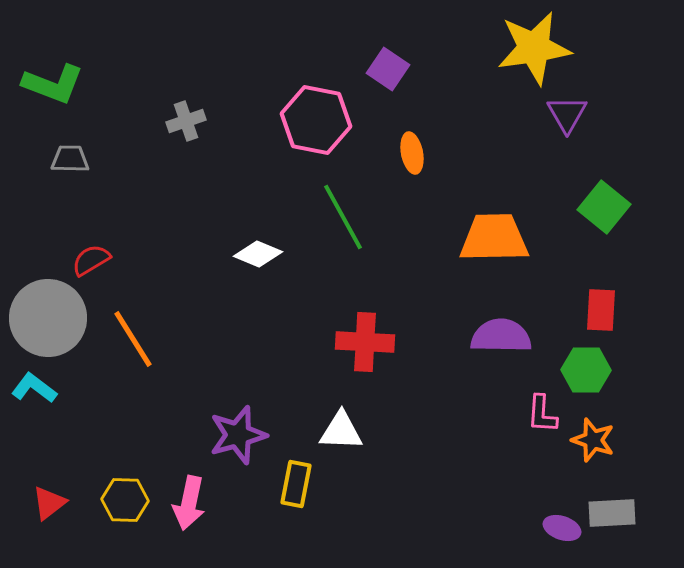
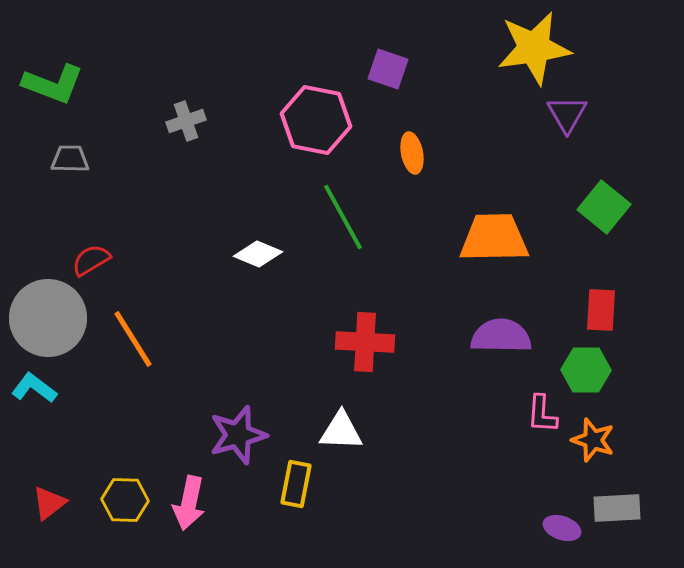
purple square: rotated 15 degrees counterclockwise
gray rectangle: moved 5 px right, 5 px up
